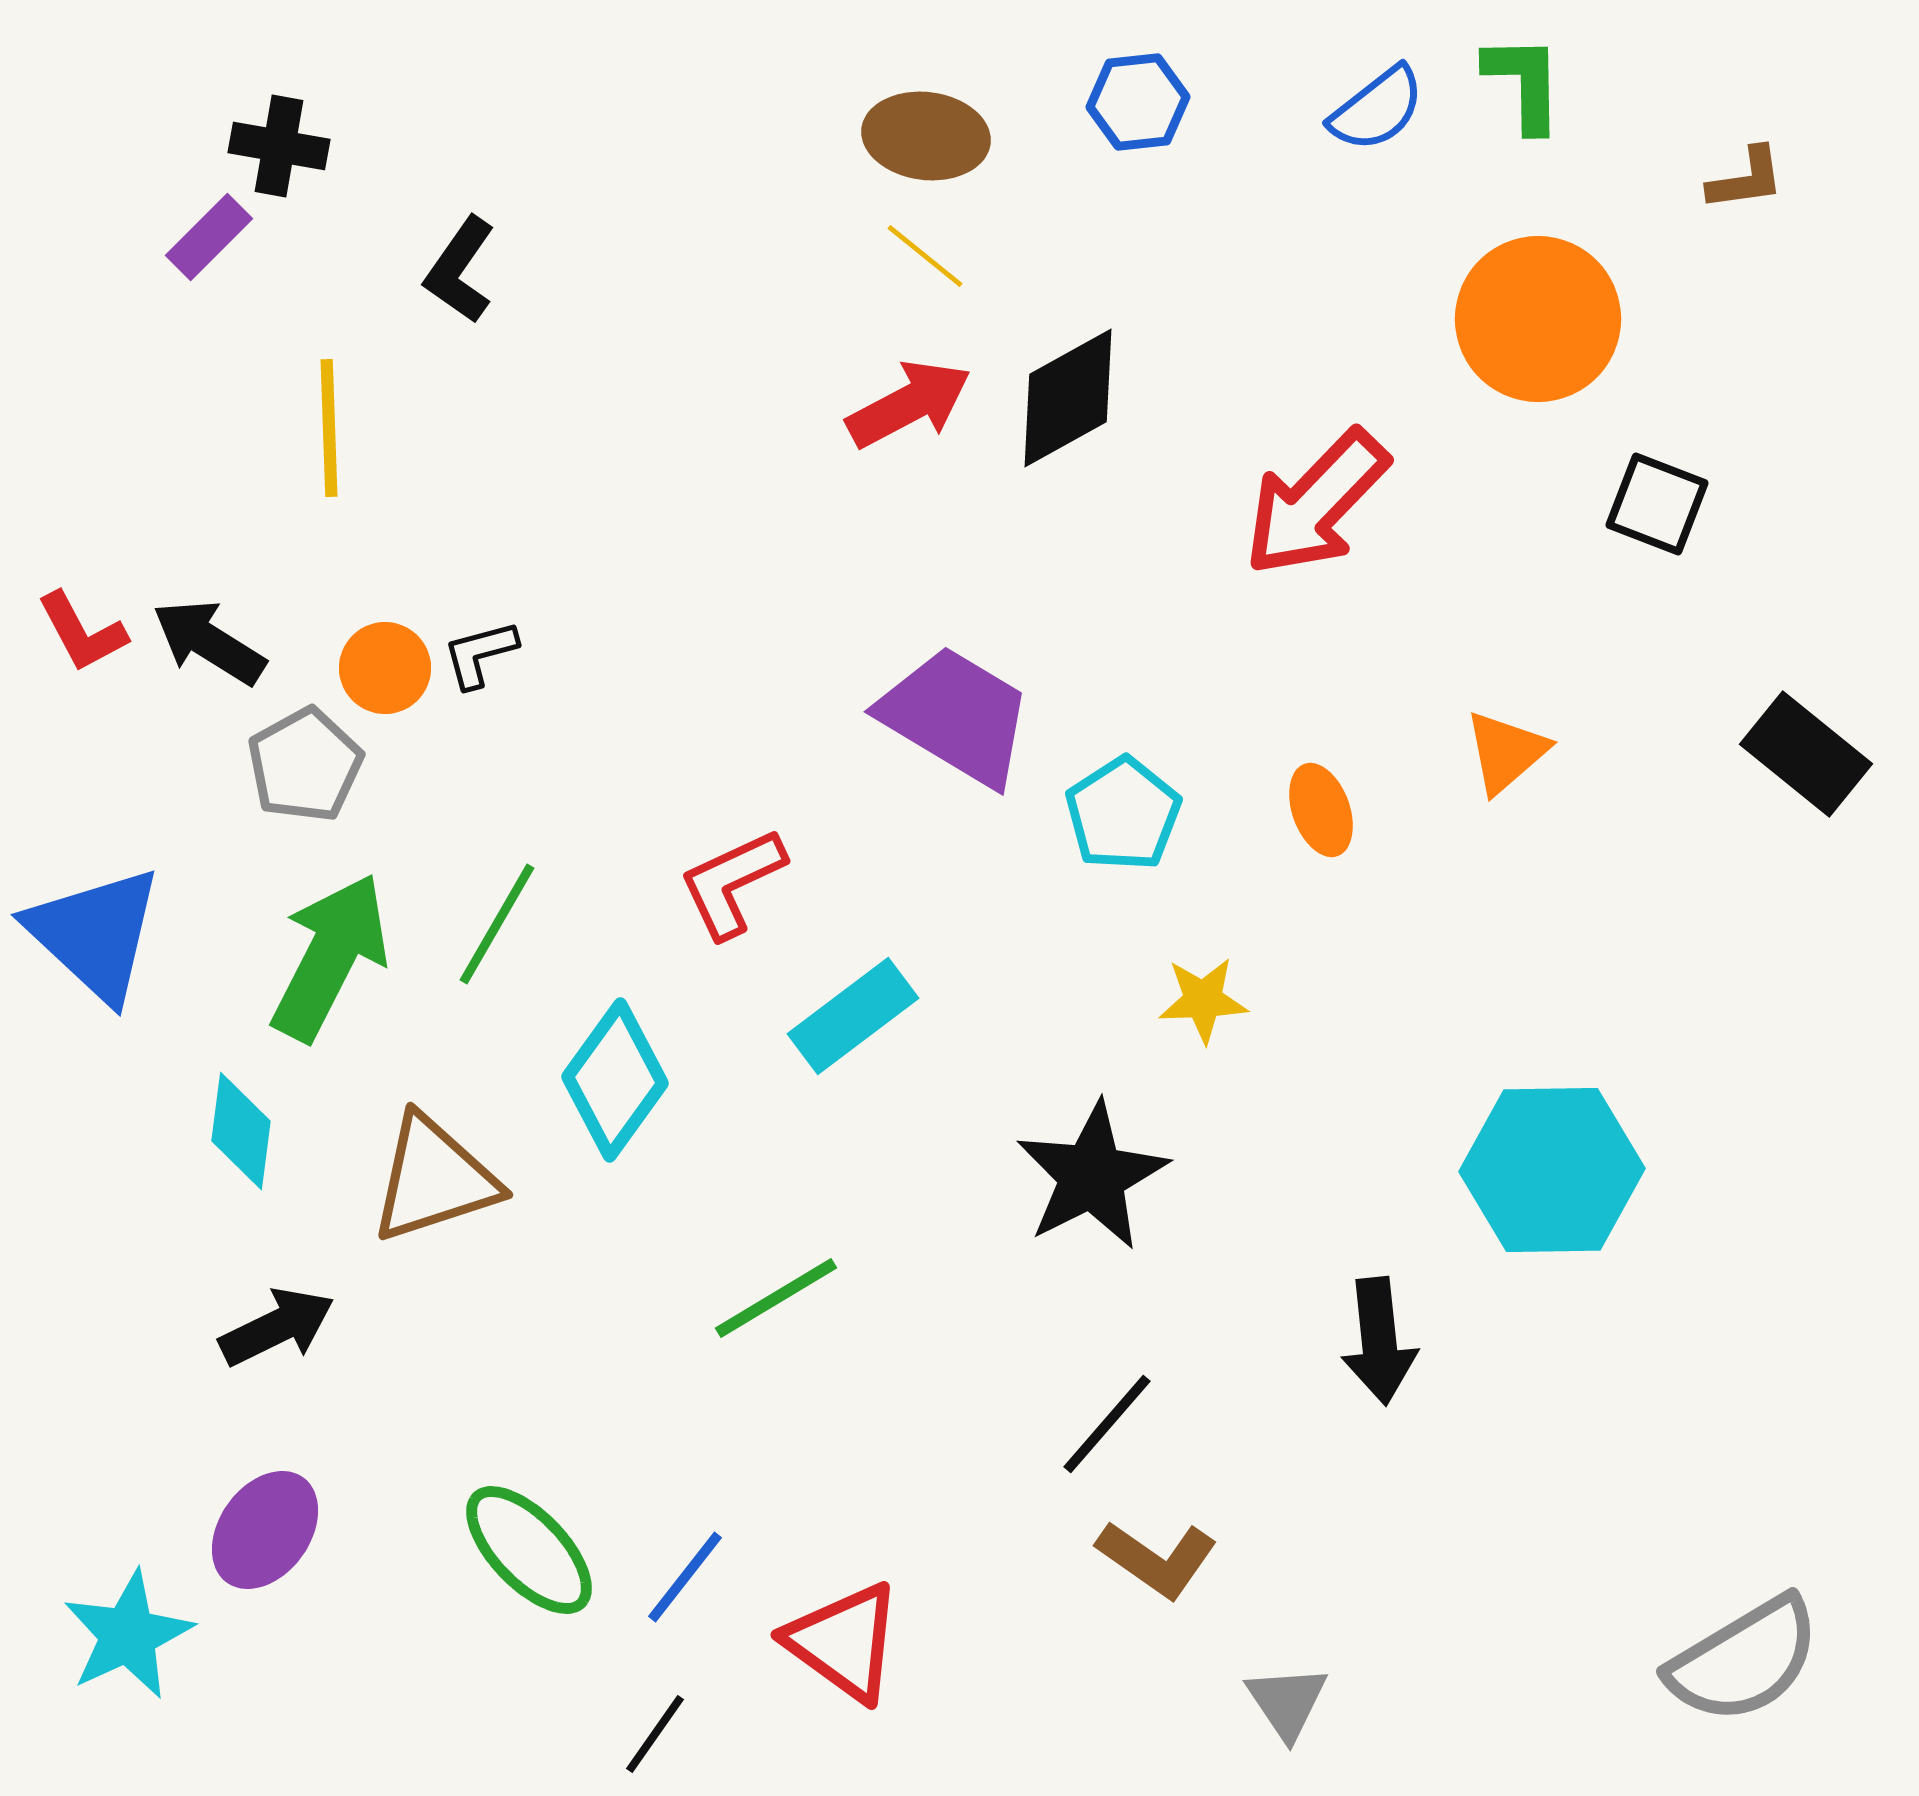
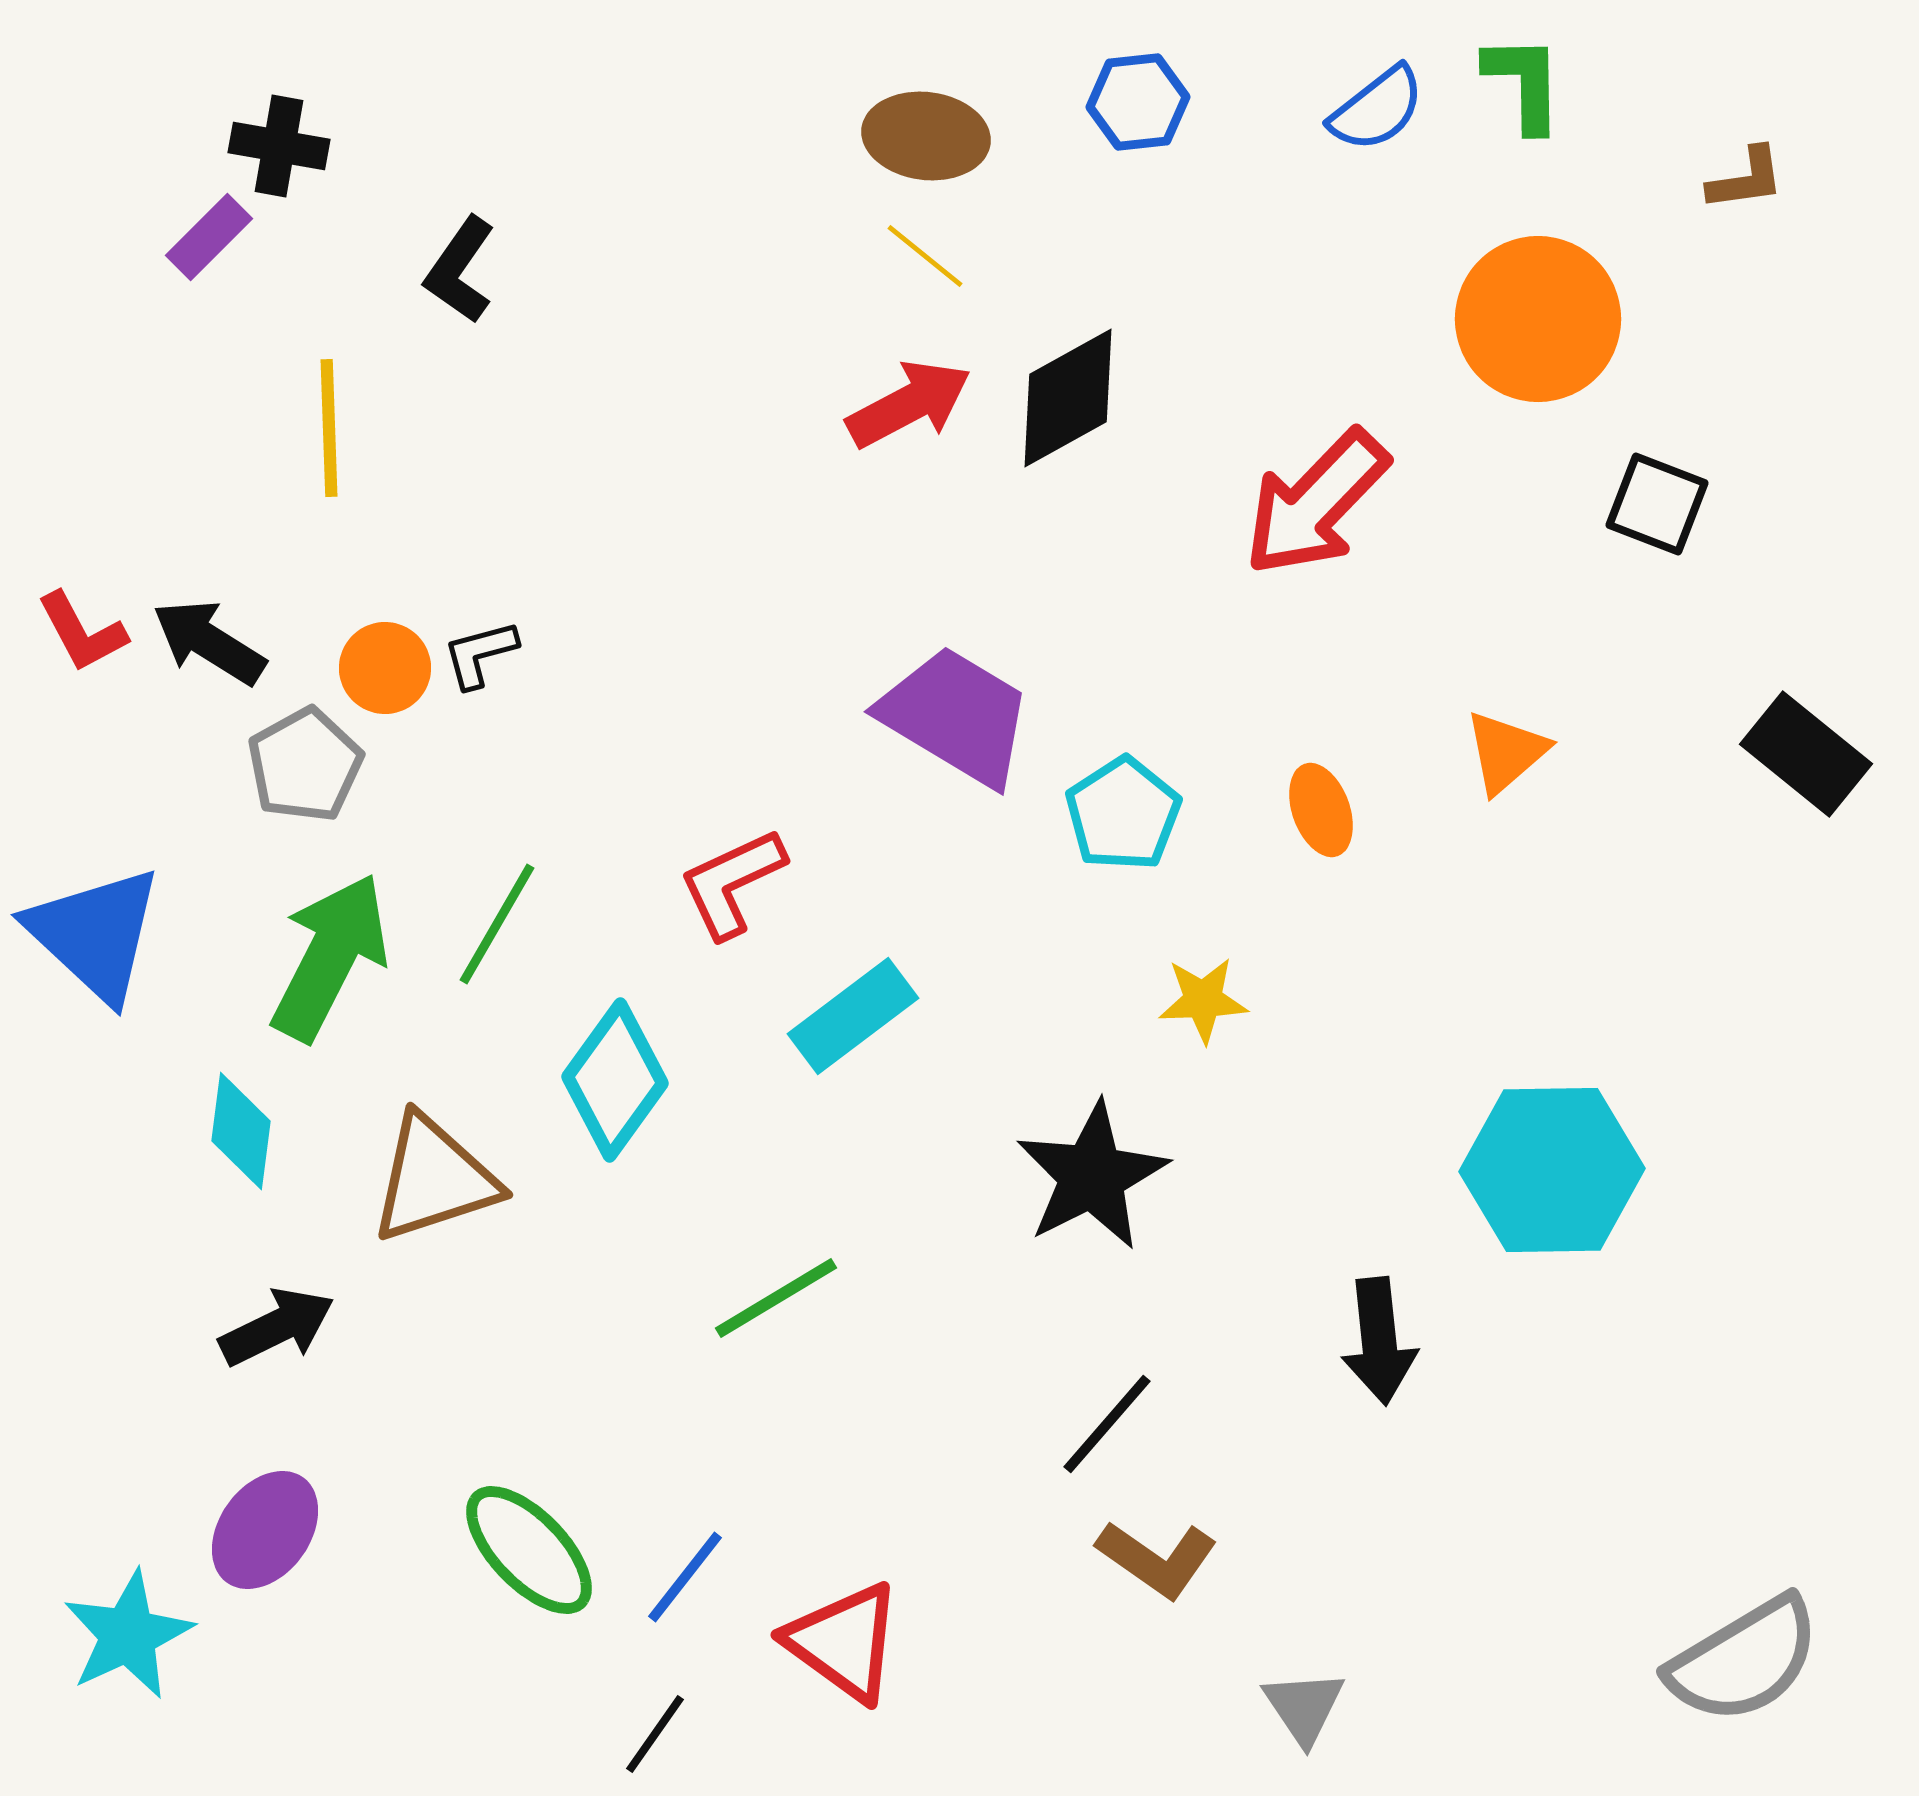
gray triangle at (1287, 1702): moved 17 px right, 5 px down
